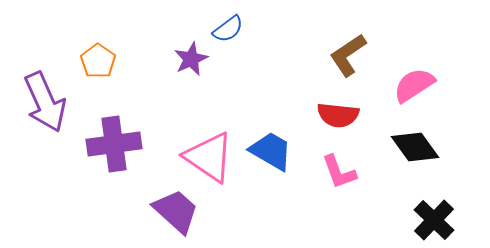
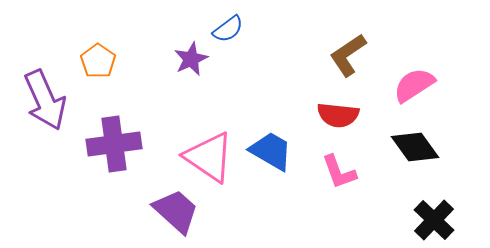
purple arrow: moved 2 px up
